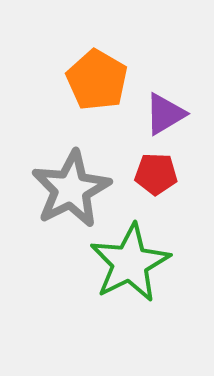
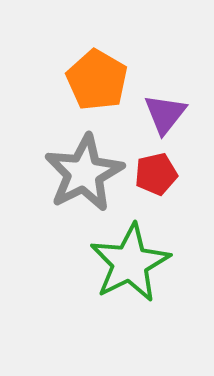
purple triangle: rotated 21 degrees counterclockwise
red pentagon: rotated 15 degrees counterclockwise
gray star: moved 13 px right, 16 px up
